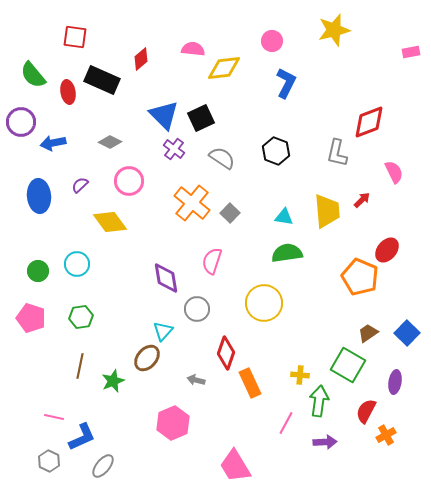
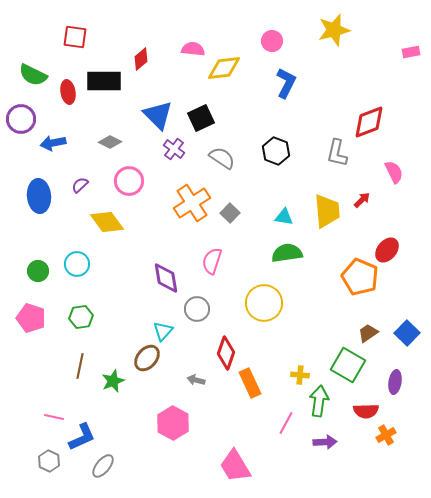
green semicircle at (33, 75): rotated 24 degrees counterclockwise
black rectangle at (102, 80): moved 2 px right, 1 px down; rotated 24 degrees counterclockwise
blue triangle at (164, 115): moved 6 px left
purple circle at (21, 122): moved 3 px up
orange cross at (192, 203): rotated 18 degrees clockwise
yellow diamond at (110, 222): moved 3 px left
red semicircle at (366, 411): rotated 120 degrees counterclockwise
pink hexagon at (173, 423): rotated 8 degrees counterclockwise
